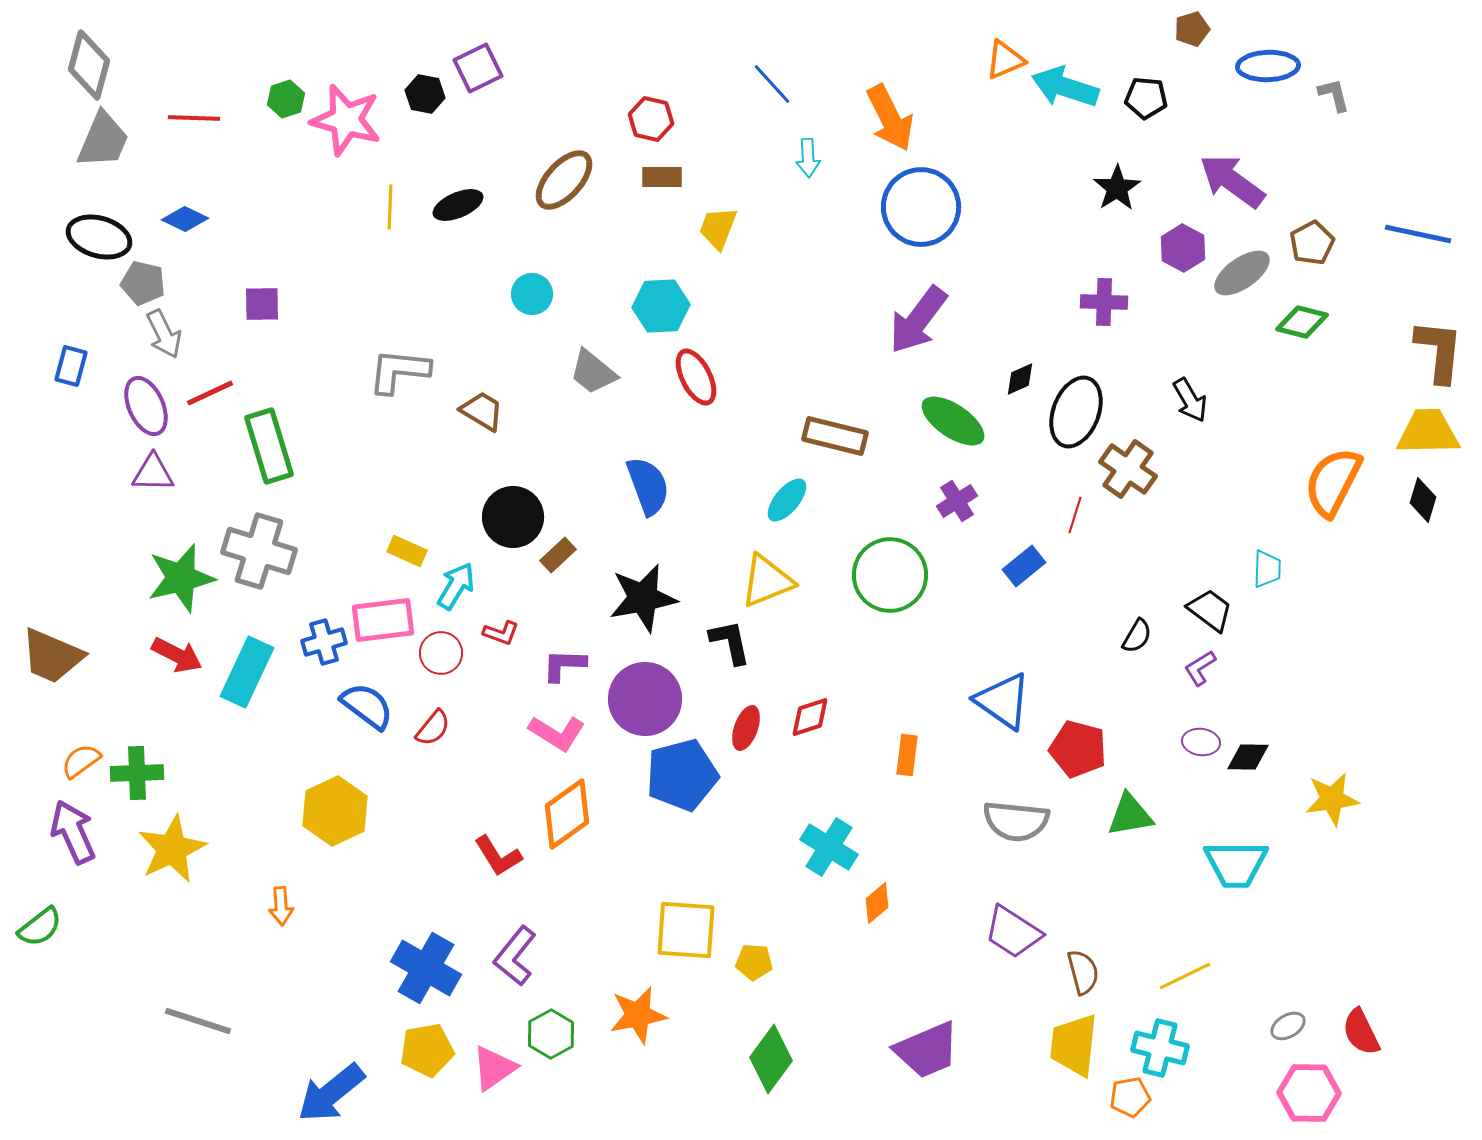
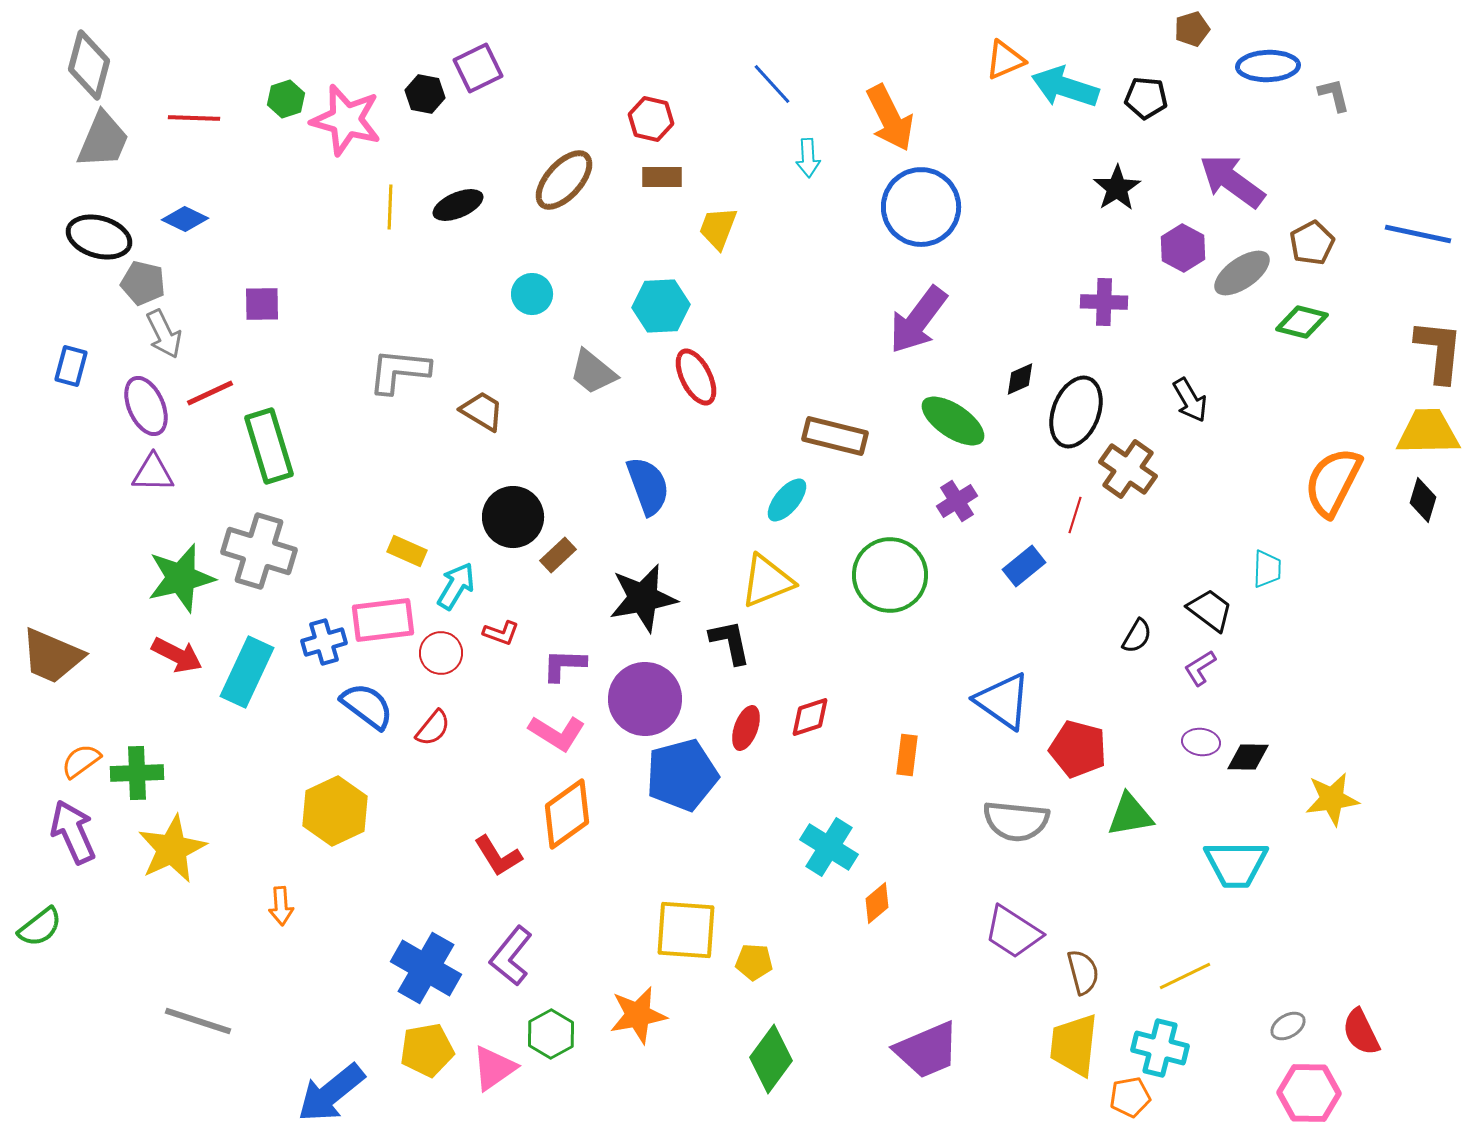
purple L-shape at (515, 956): moved 4 px left
